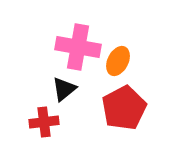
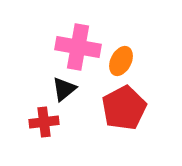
orange ellipse: moved 3 px right
